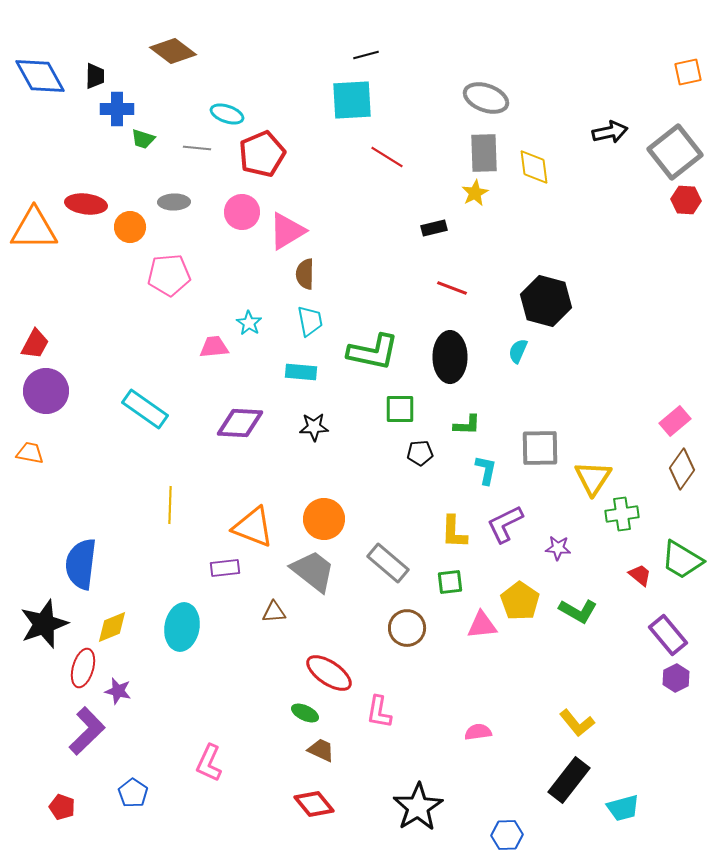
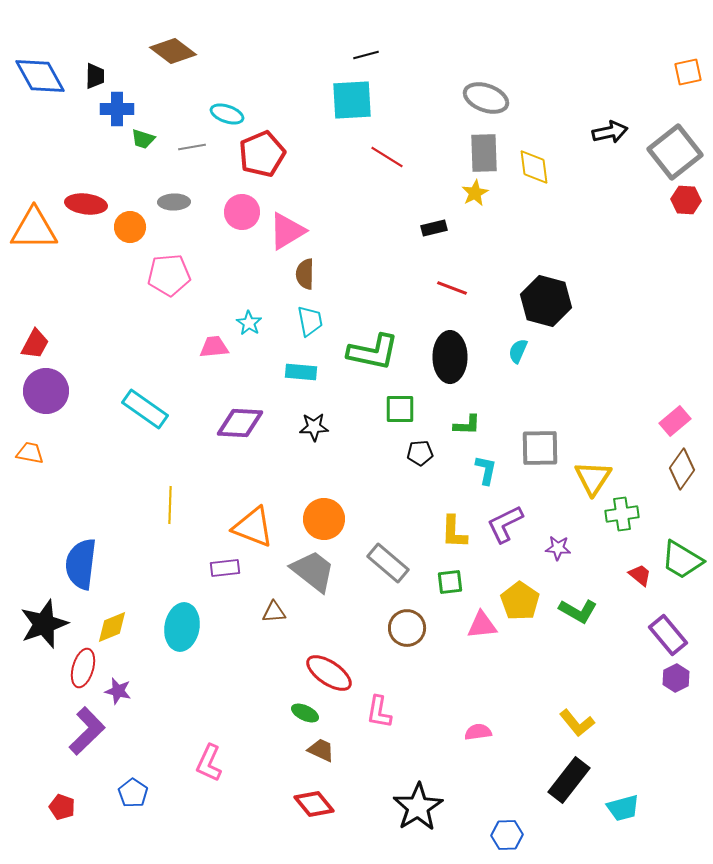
gray line at (197, 148): moved 5 px left, 1 px up; rotated 16 degrees counterclockwise
